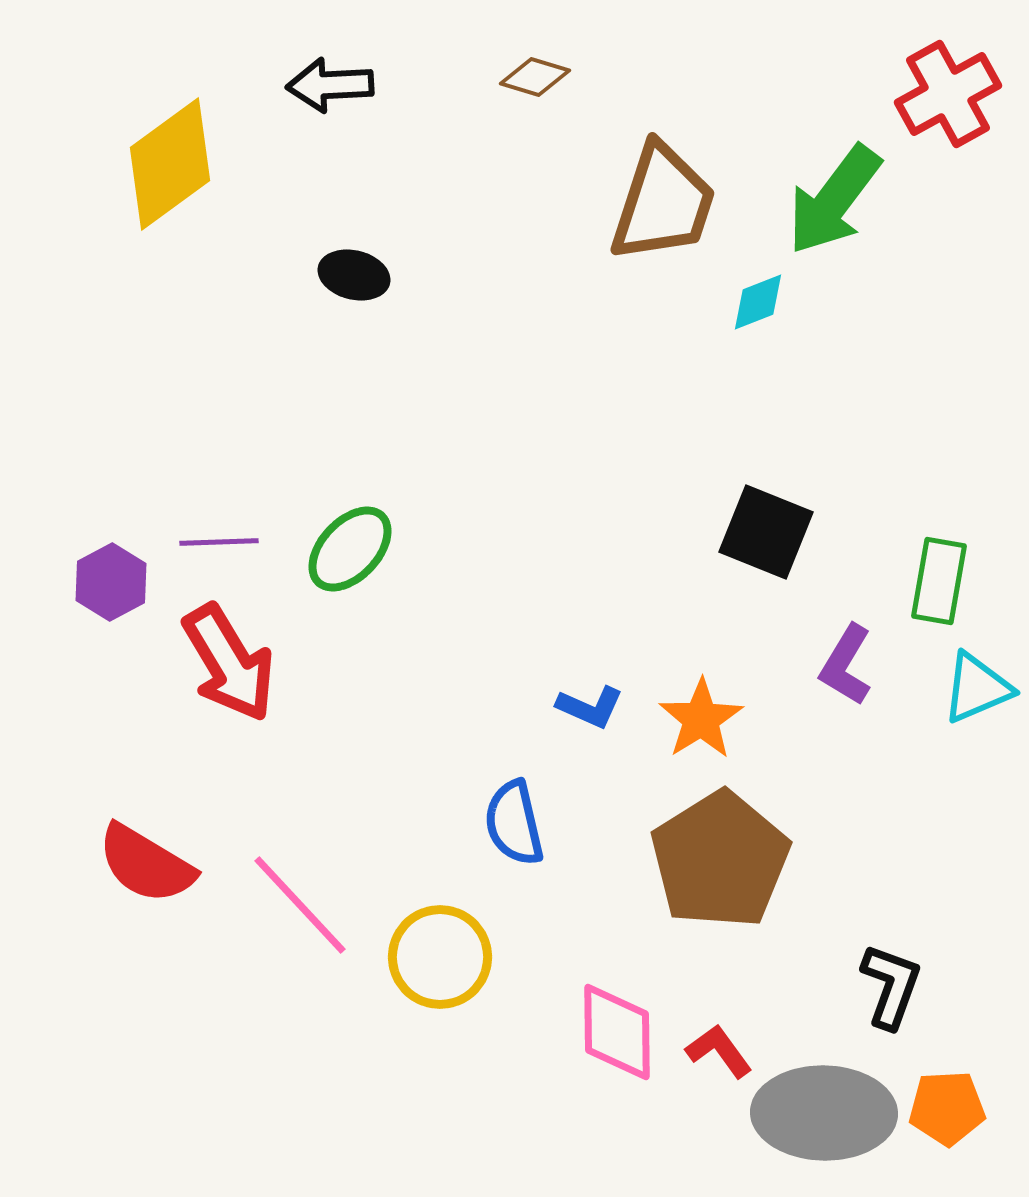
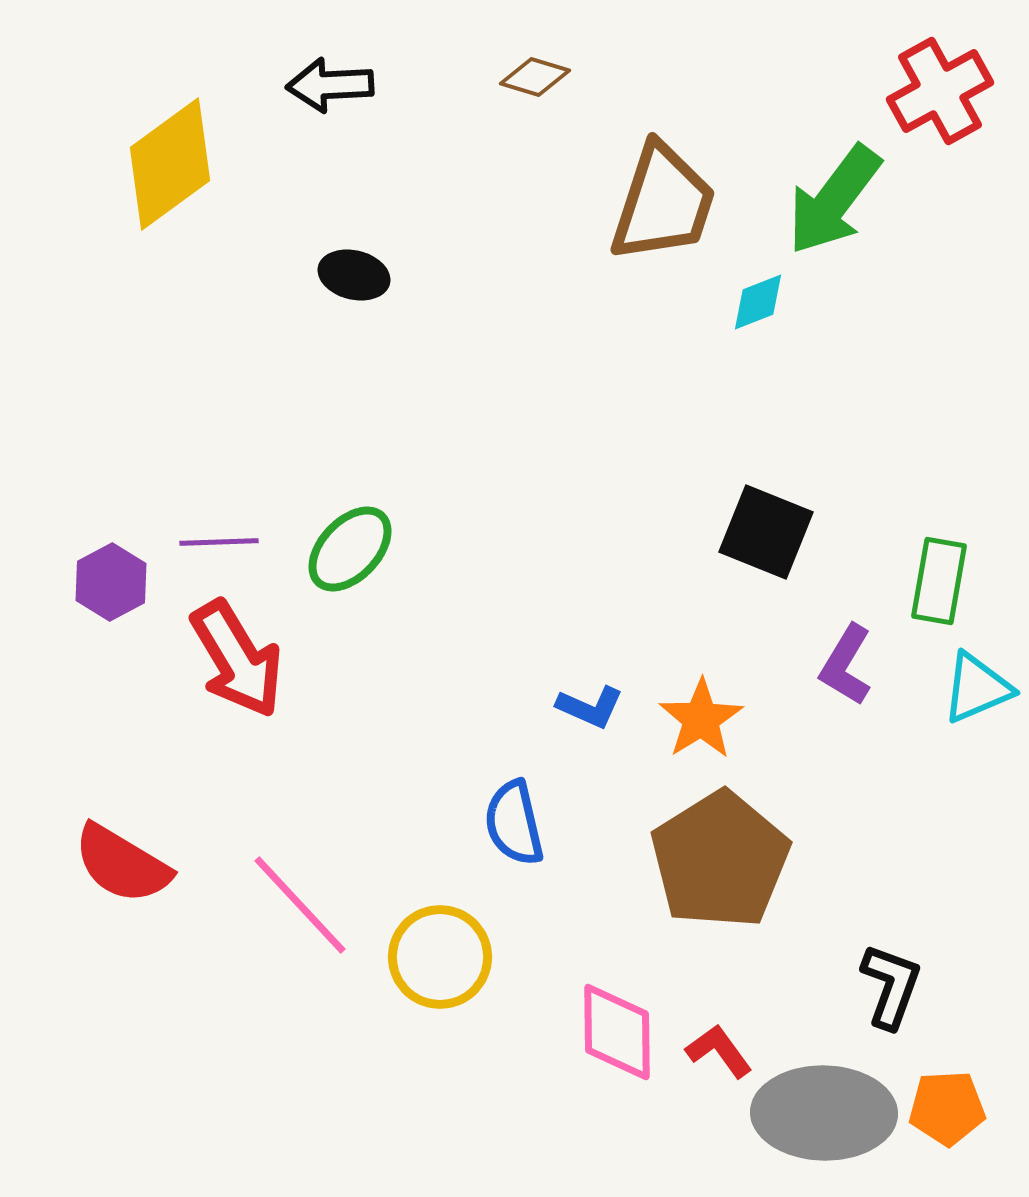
red cross: moved 8 px left, 3 px up
red arrow: moved 8 px right, 4 px up
red semicircle: moved 24 px left
